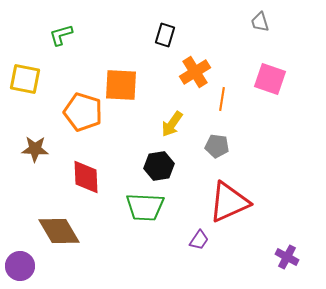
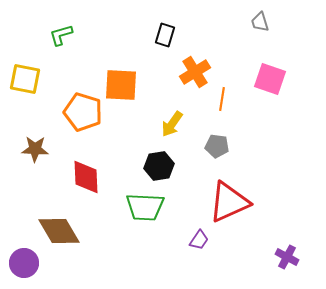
purple circle: moved 4 px right, 3 px up
